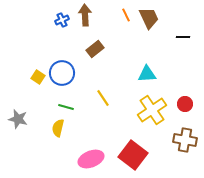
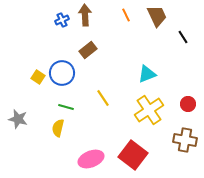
brown trapezoid: moved 8 px right, 2 px up
black line: rotated 56 degrees clockwise
brown rectangle: moved 7 px left, 1 px down
cyan triangle: rotated 18 degrees counterclockwise
red circle: moved 3 px right
yellow cross: moved 3 px left
